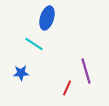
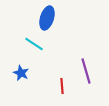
blue star: rotated 28 degrees clockwise
red line: moved 5 px left, 2 px up; rotated 28 degrees counterclockwise
